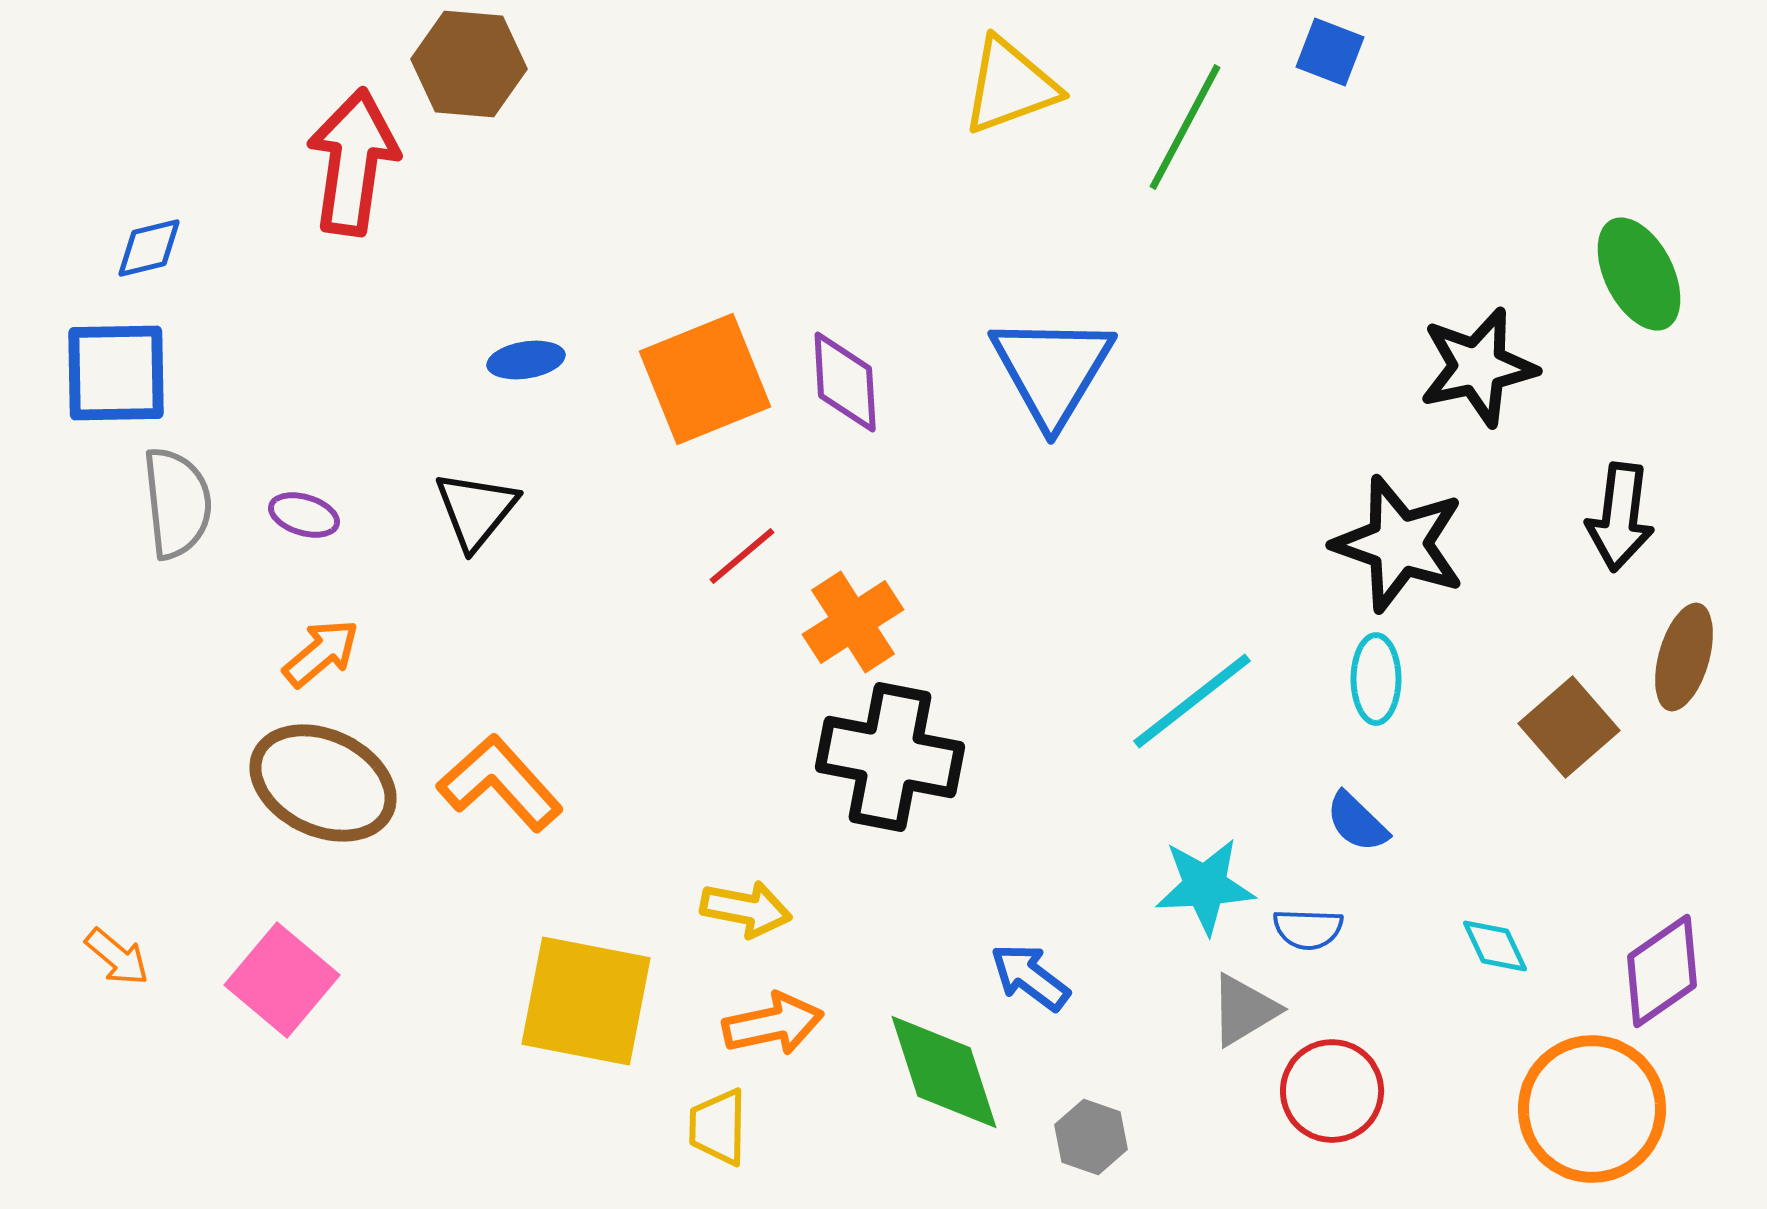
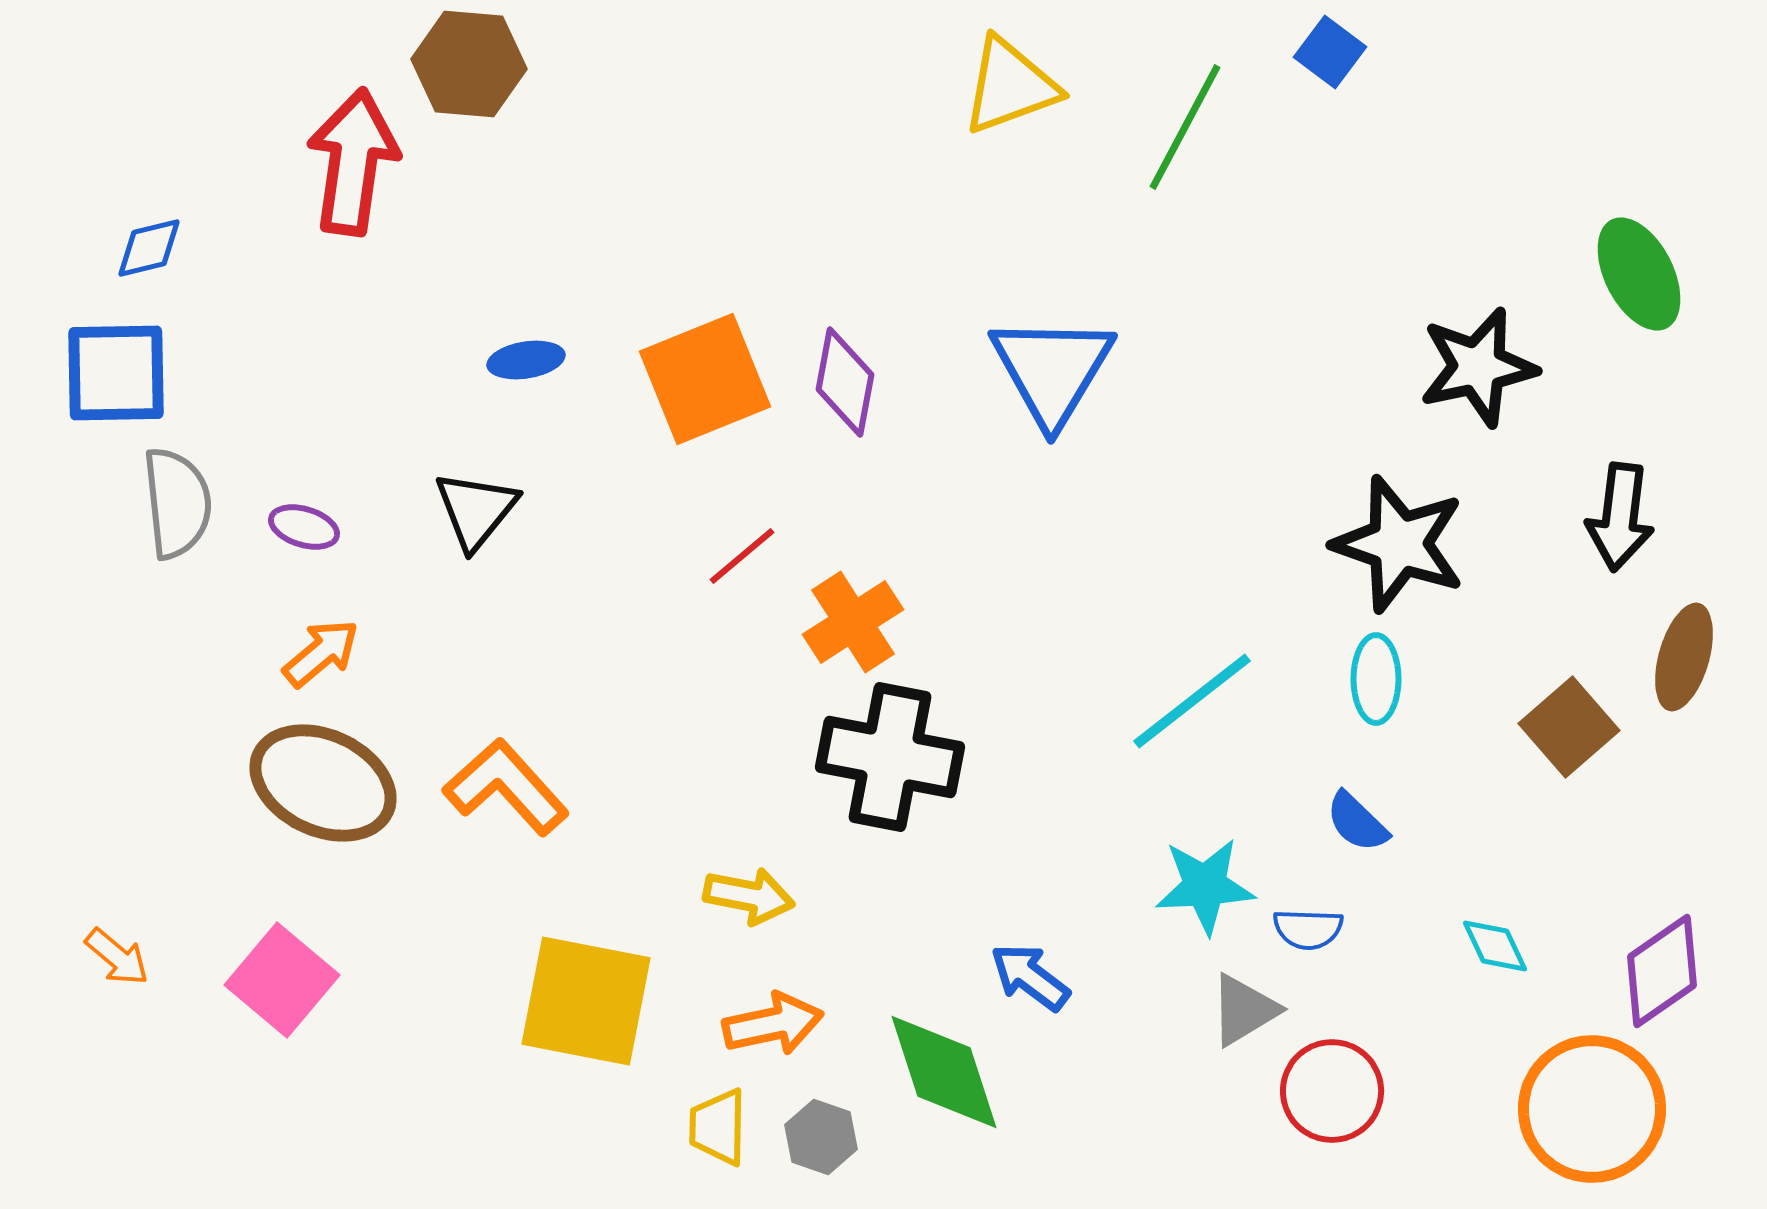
blue square at (1330, 52): rotated 16 degrees clockwise
purple diamond at (845, 382): rotated 14 degrees clockwise
purple ellipse at (304, 515): moved 12 px down
orange L-shape at (500, 783): moved 6 px right, 4 px down
yellow arrow at (746, 909): moved 3 px right, 13 px up
gray hexagon at (1091, 1137): moved 270 px left
